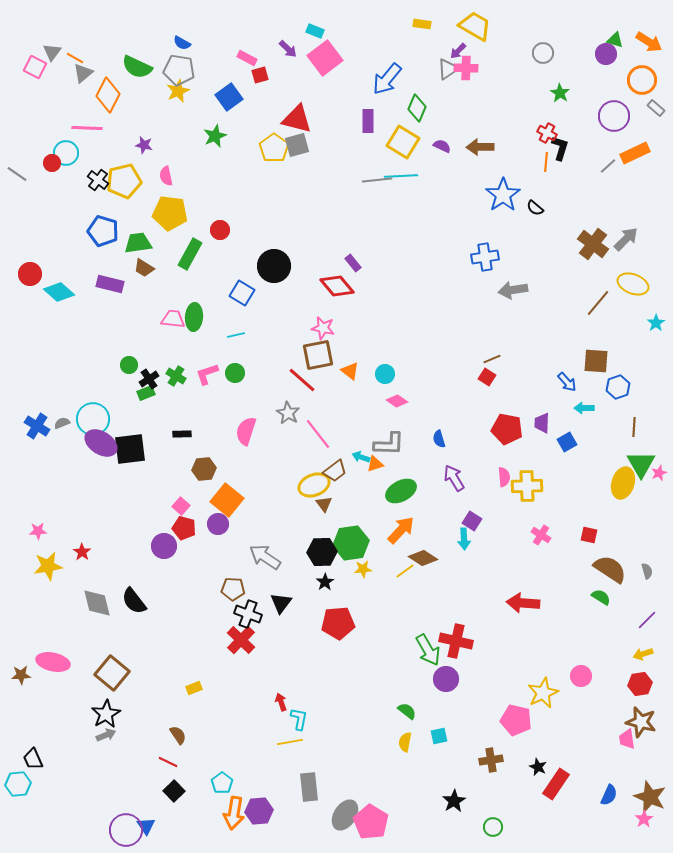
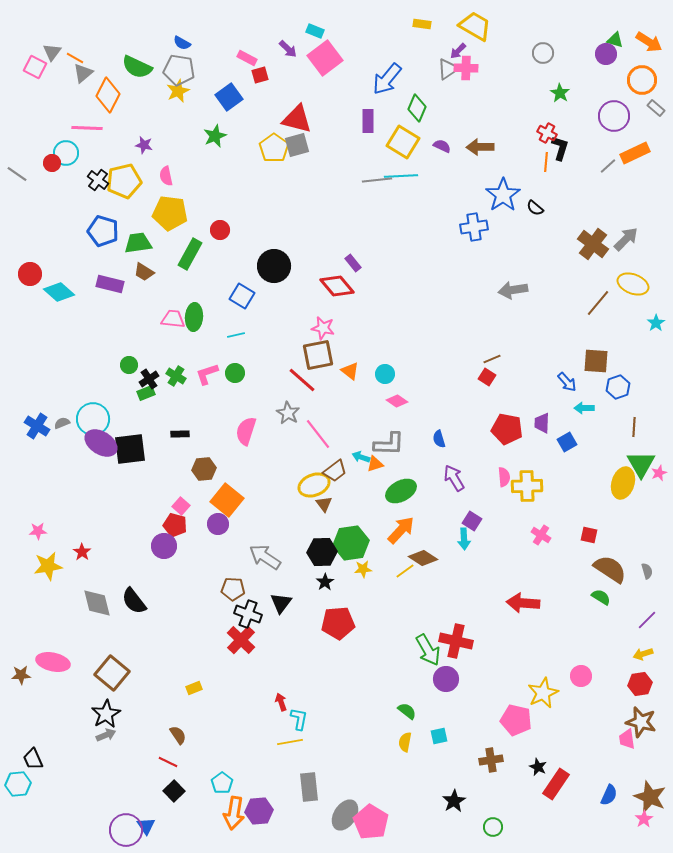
blue cross at (485, 257): moved 11 px left, 30 px up
brown trapezoid at (144, 268): moved 4 px down
blue square at (242, 293): moved 3 px down
black rectangle at (182, 434): moved 2 px left
red pentagon at (184, 528): moved 9 px left, 3 px up
